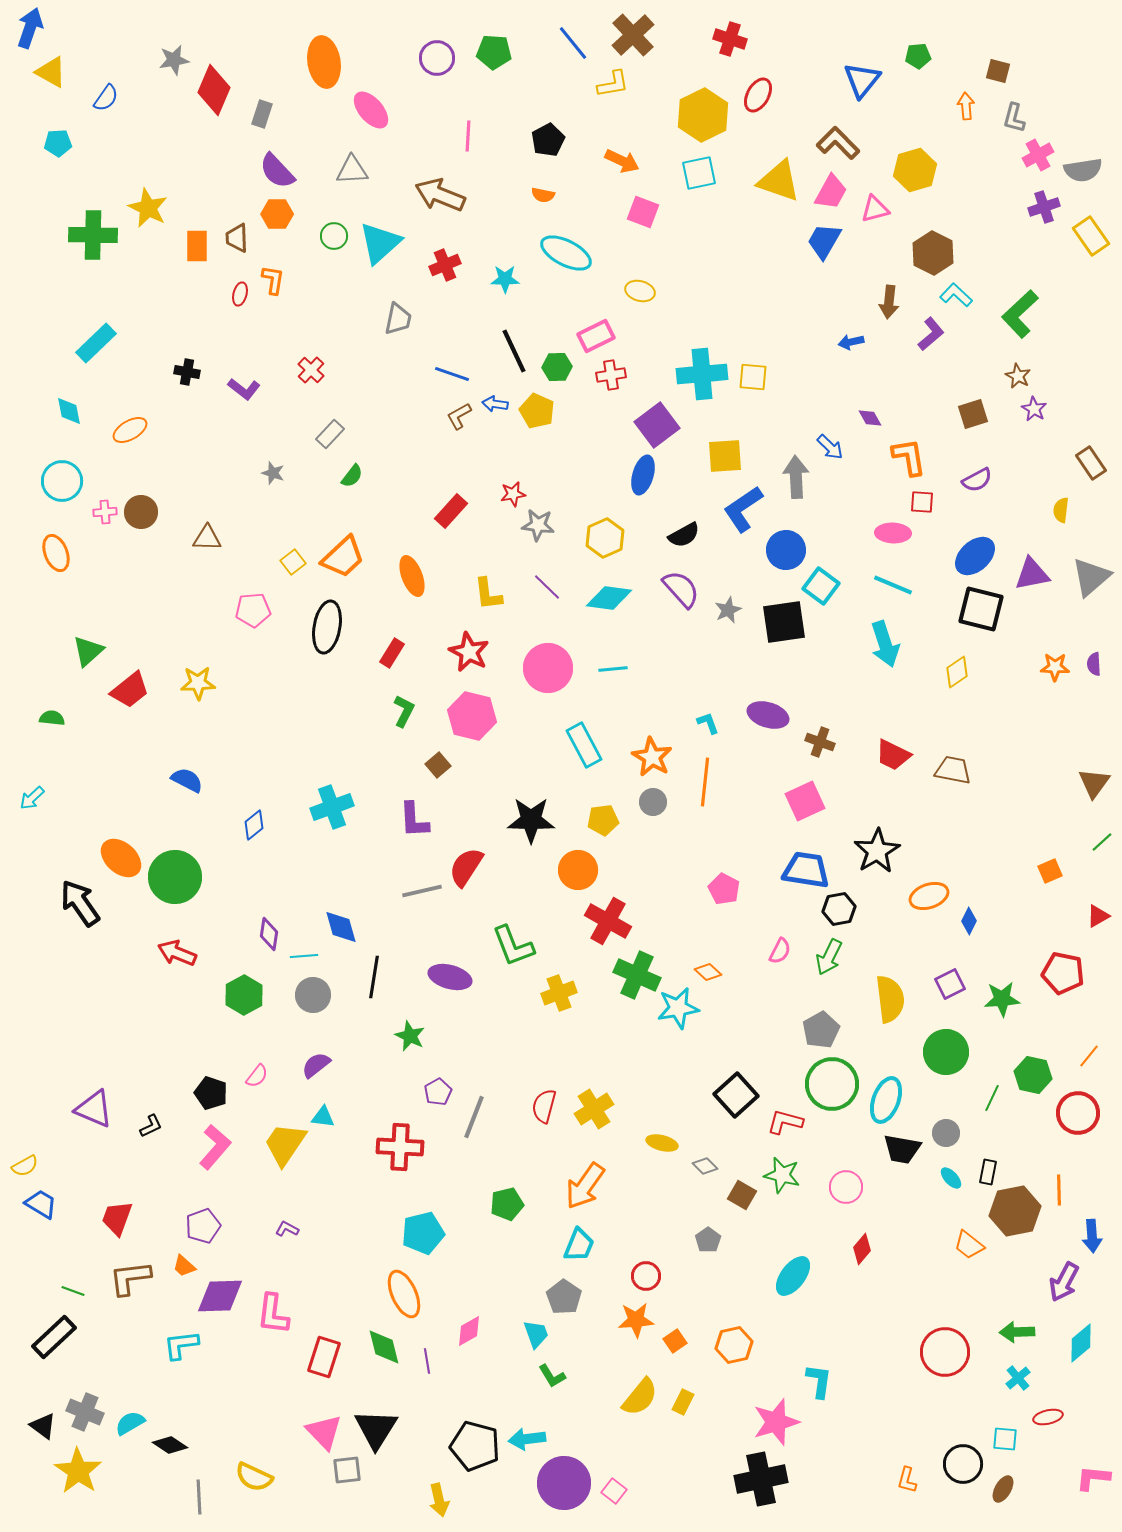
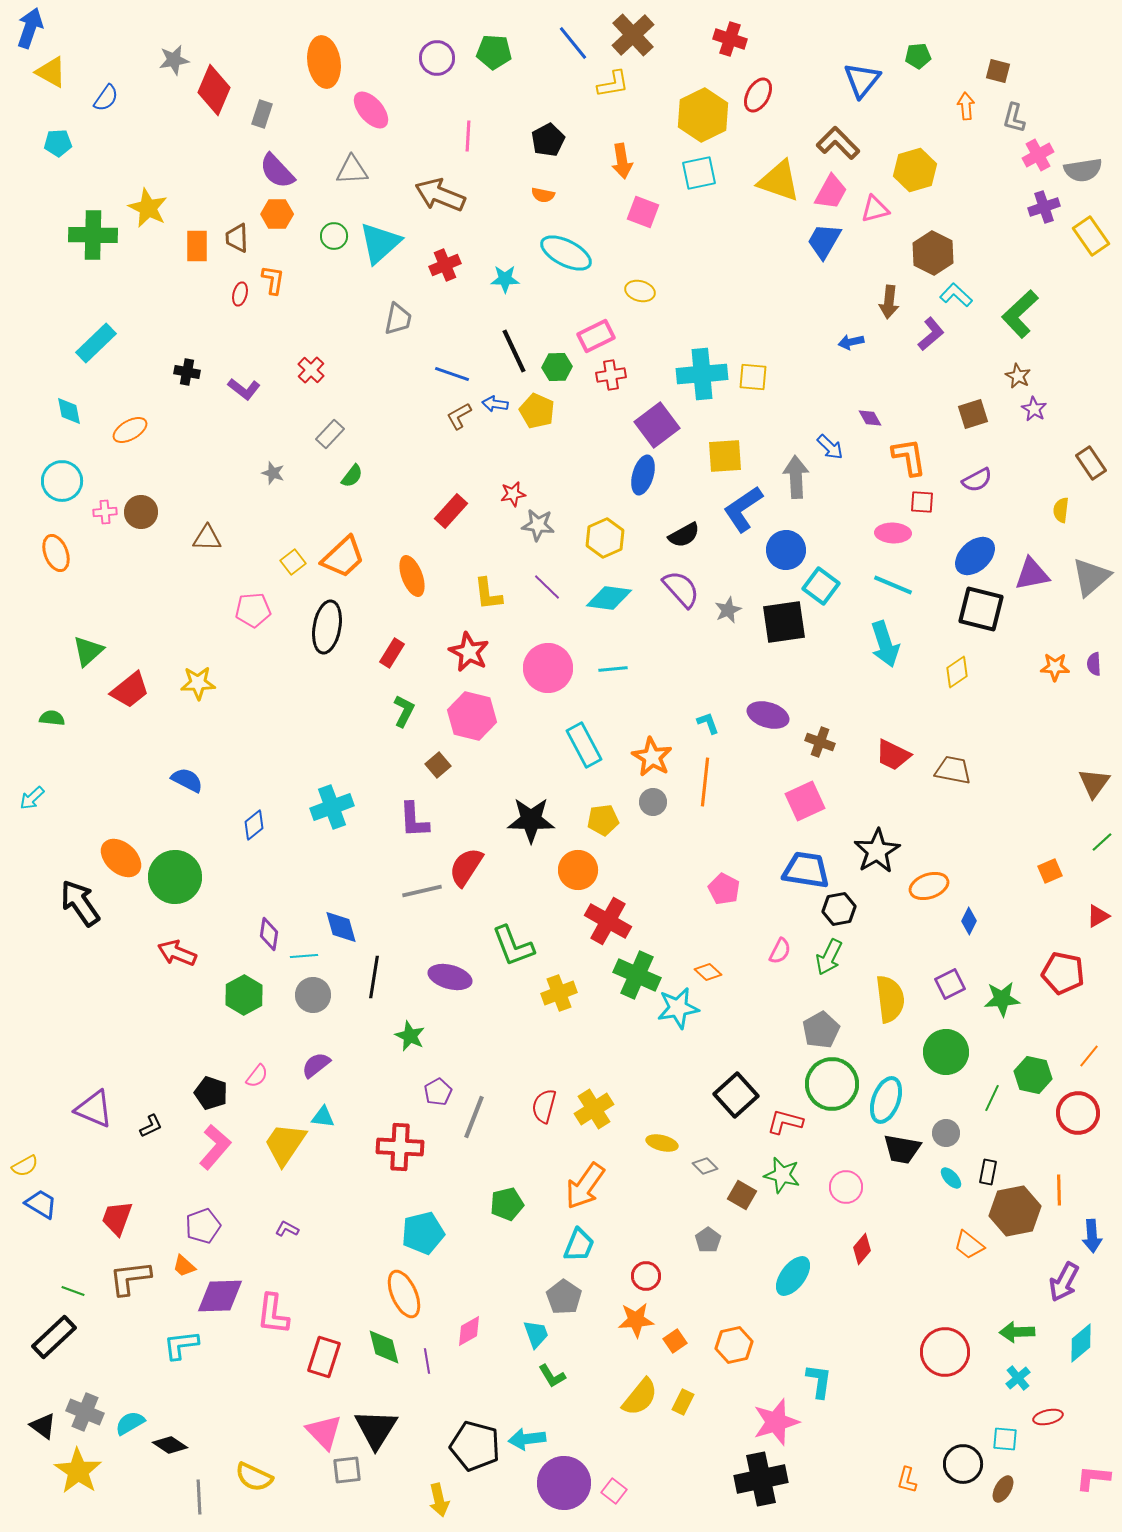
orange arrow at (622, 161): rotated 56 degrees clockwise
orange ellipse at (929, 896): moved 10 px up
